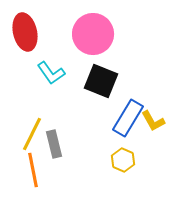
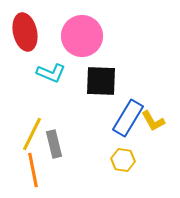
pink circle: moved 11 px left, 2 px down
cyan L-shape: rotated 32 degrees counterclockwise
black square: rotated 20 degrees counterclockwise
yellow hexagon: rotated 15 degrees counterclockwise
